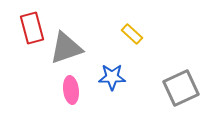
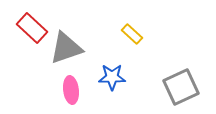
red rectangle: rotated 32 degrees counterclockwise
gray square: moved 1 px up
